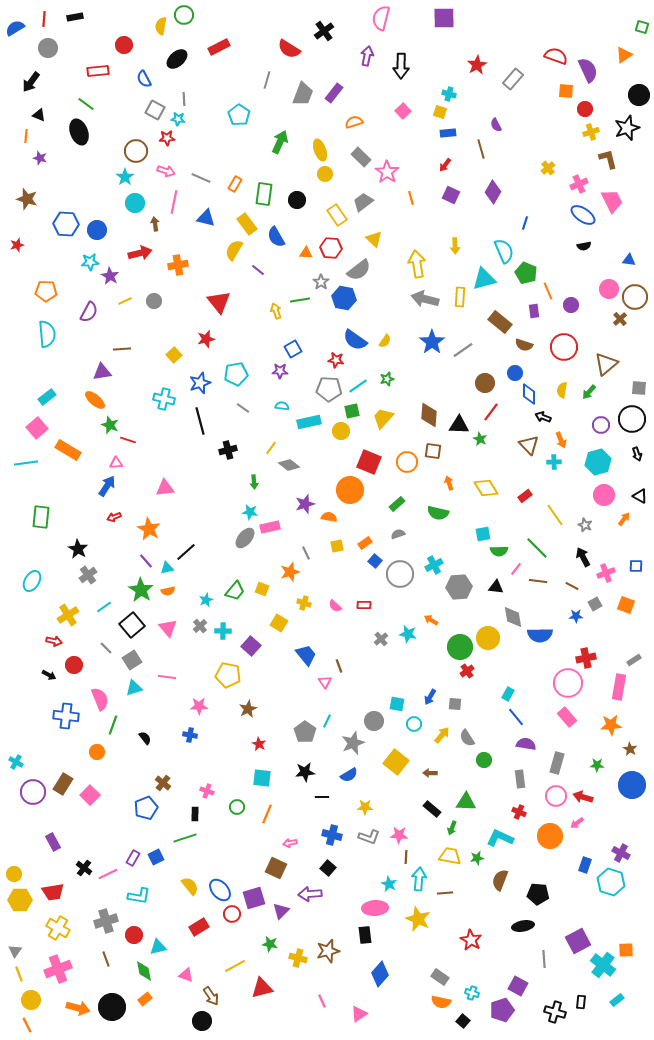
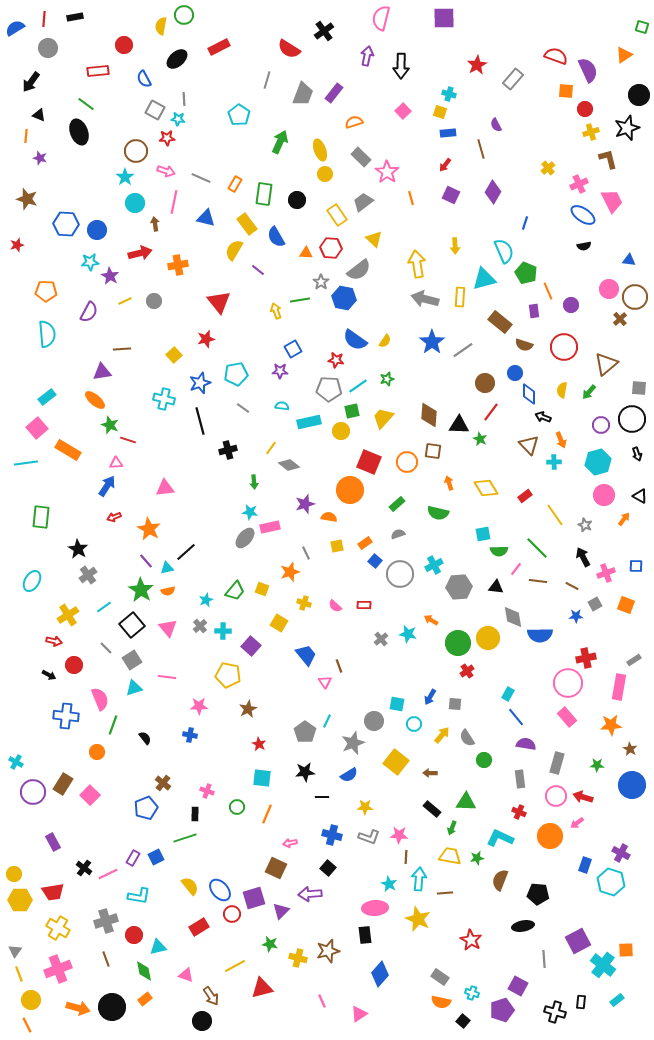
green circle at (460, 647): moved 2 px left, 4 px up
